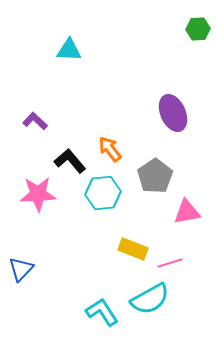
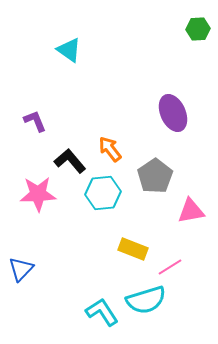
cyan triangle: rotated 32 degrees clockwise
purple L-shape: rotated 25 degrees clockwise
pink triangle: moved 4 px right, 1 px up
pink line: moved 4 px down; rotated 15 degrees counterclockwise
cyan semicircle: moved 4 px left, 1 px down; rotated 12 degrees clockwise
